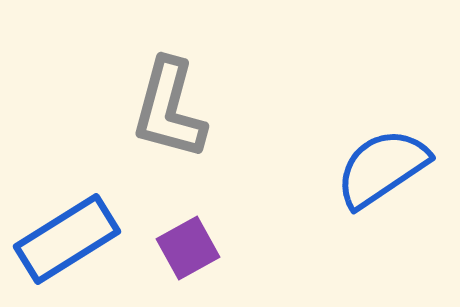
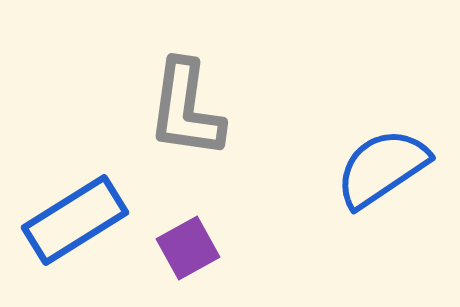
gray L-shape: moved 17 px right; rotated 7 degrees counterclockwise
blue rectangle: moved 8 px right, 19 px up
